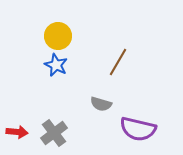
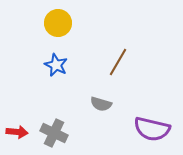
yellow circle: moved 13 px up
purple semicircle: moved 14 px right
gray cross: rotated 28 degrees counterclockwise
